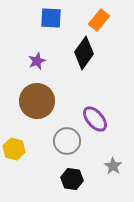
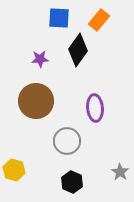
blue square: moved 8 px right
black diamond: moved 6 px left, 3 px up
purple star: moved 3 px right, 2 px up; rotated 18 degrees clockwise
brown circle: moved 1 px left
purple ellipse: moved 11 px up; rotated 36 degrees clockwise
yellow hexagon: moved 21 px down
gray star: moved 7 px right, 6 px down
black hexagon: moved 3 px down; rotated 15 degrees clockwise
